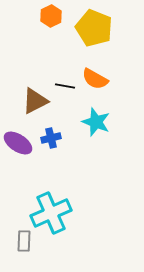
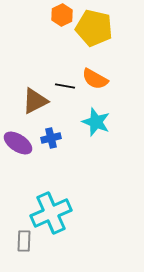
orange hexagon: moved 11 px right, 1 px up
yellow pentagon: rotated 9 degrees counterclockwise
